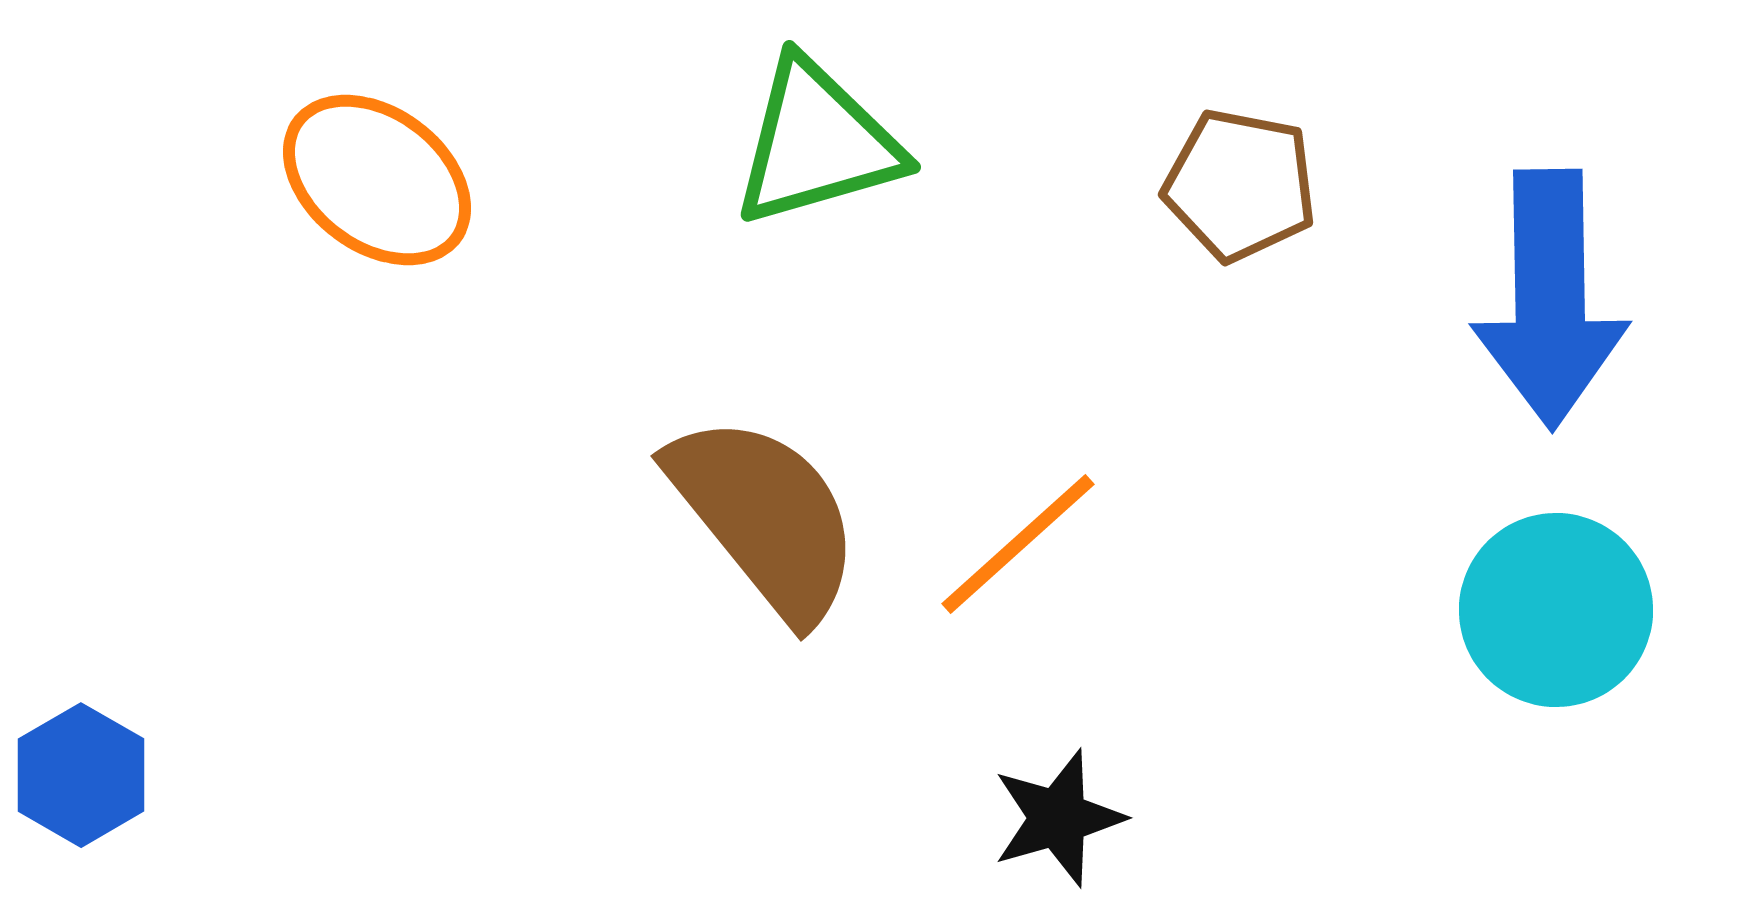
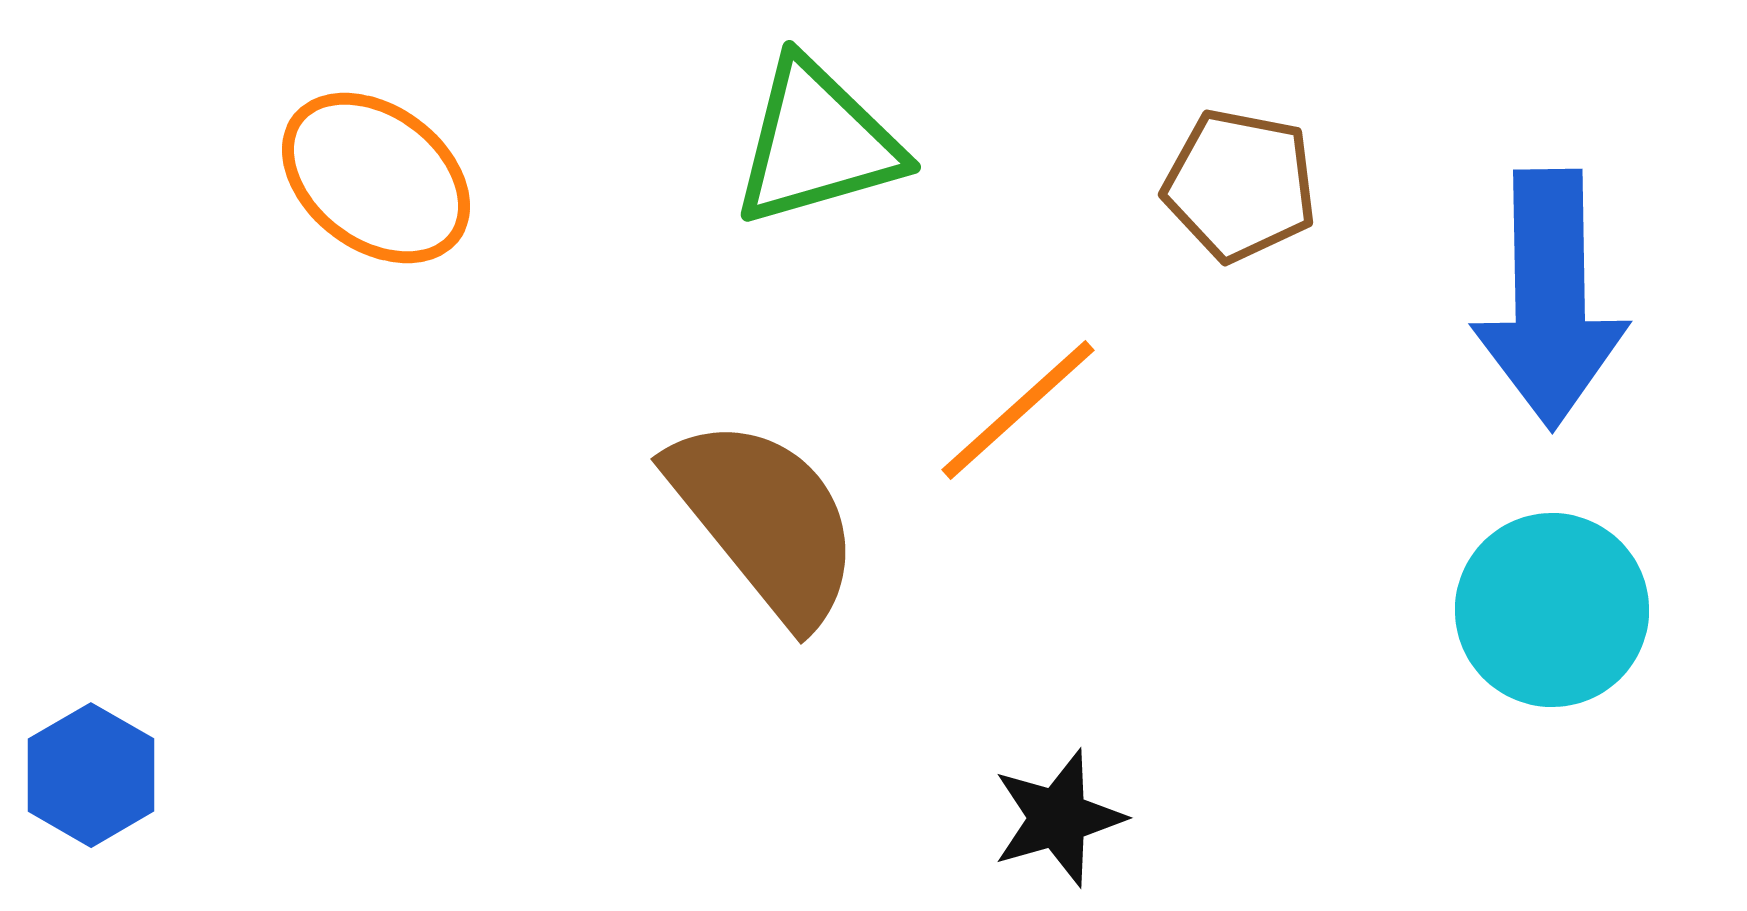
orange ellipse: moved 1 px left, 2 px up
brown semicircle: moved 3 px down
orange line: moved 134 px up
cyan circle: moved 4 px left
blue hexagon: moved 10 px right
